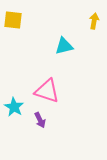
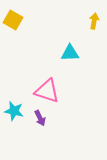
yellow square: rotated 24 degrees clockwise
cyan triangle: moved 6 px right, 7 px down; rotated 12 degrees clockwise
cyan star: moved 4 px down; rotated 18 degrees counterclockwise
purple arrow: moved 2 px up
